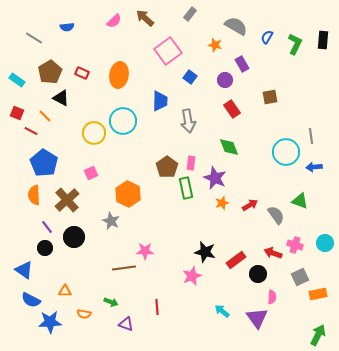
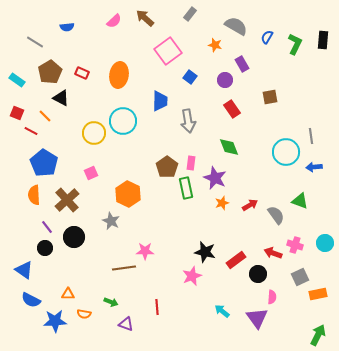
gray line at (34, 38): moved 1 px right, 4 px down
orange triangle at (65, 291): moved 3 px right, 3 px down
blue star at (50, 322): moved 5 px right, 1 px up
